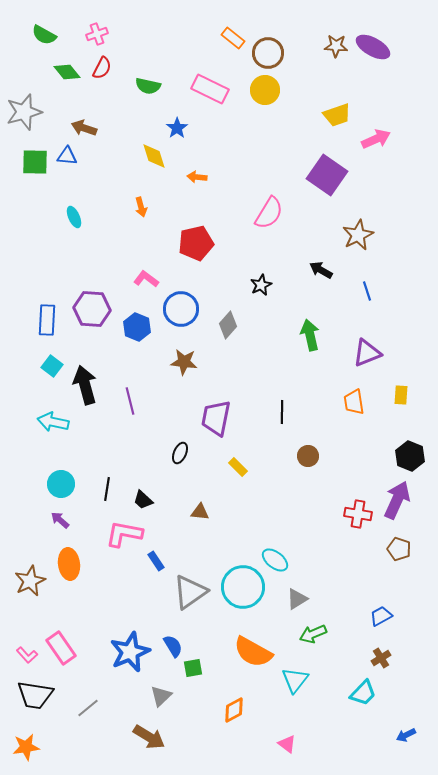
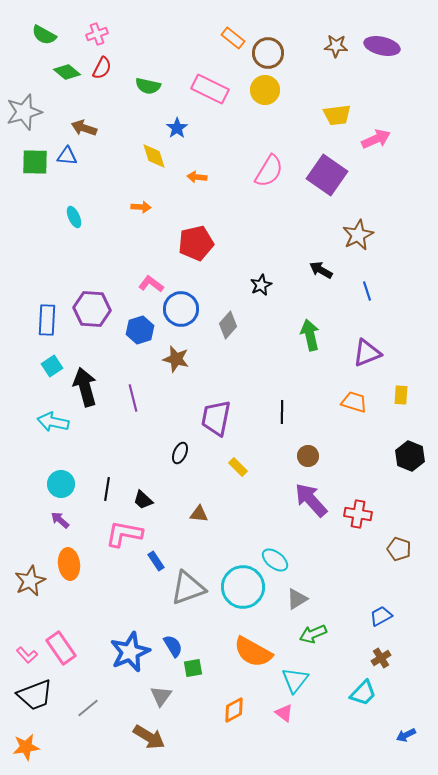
purple ellipse at (373, 47): moved 9 px right, 1 px up; rotated 16 degrees counterclockwise
green diamond at (67, 72): rotated 12 degrees counterclockwise
yellow trapezoid at (337, 115): rotated 12 degrees clockwise
orange arrow at (141, 207): rotated 72 degrees counterclockwise
pink semicircle at (269, 213): moved 42 px up
pink L-shape at (146, 279): moved 5 px right, 5 px down
blue hexagon at (137, 327): moved 3 px right, 3 px down; rotated 20 degrees clockwise
brown star at (184, 362): moved 8 px left, 3 px up; rotated 8 degrees clockwise
cyan square at (52, 366): rotated 20 degrees clockwise
black arrow at (85, 385): moved 2 px down
purple line at (130, 401): moved 3 px right, 3 px up
orange trapezoid at (354, 402): rotated 116 degrees clockwise
purple arrow at (397, 500): moved 86 px left; rotated 66 degrees counterclockwise
brown triangle at (200, 512): moved 1 px left, 2 px down
gray triangle at (190, 592): moved 2 px left, 4 px up; rotated 15 degrees clockwise
black trapezoid at (35, 695): rotated 30 degrees counterclockwise
gray triangle at (161, 696): rotated 10 degrees counterclockwise
pink triangle at (287, 744): moved 3 px left, 31 px up
